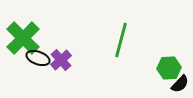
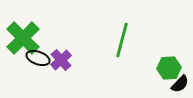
green line: moved 1 px right
